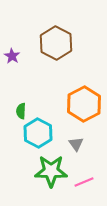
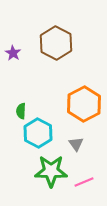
purple star: moved 1 px right, 3 px up
